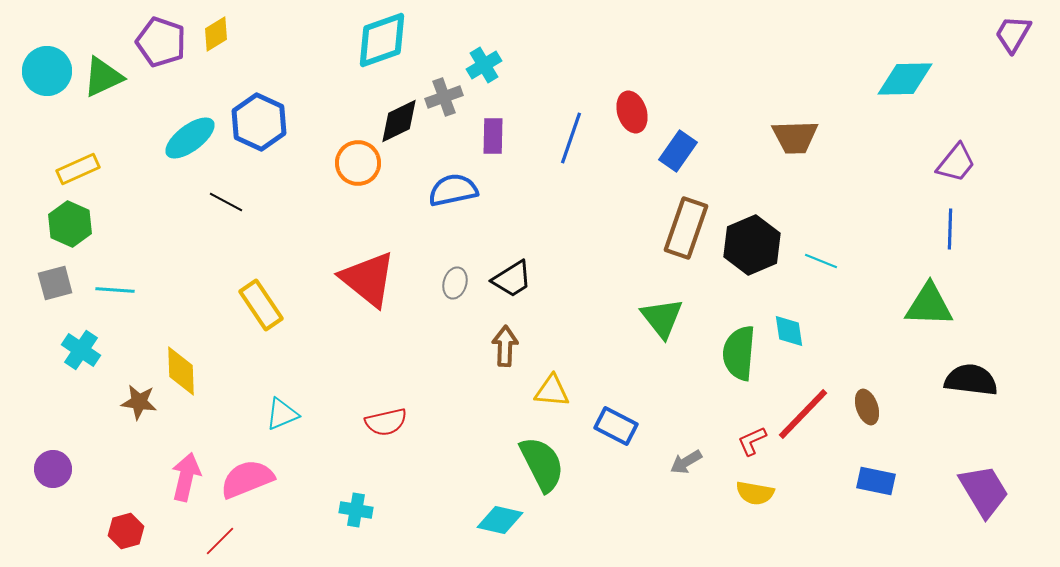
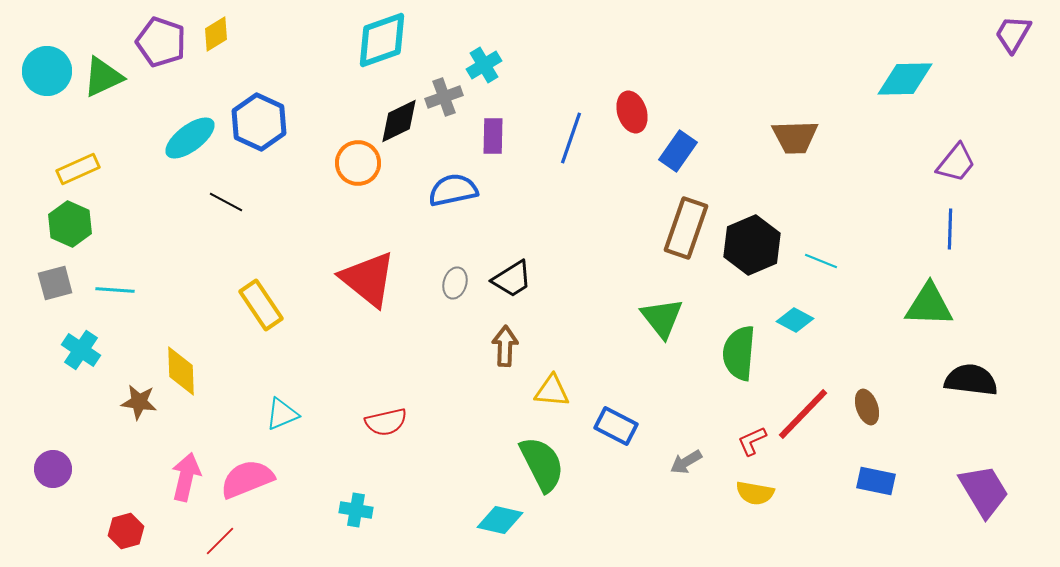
cyan diamond at (789, 331): moved 6 px right, 11 px up; rotated 54 degrees counterclockwise
